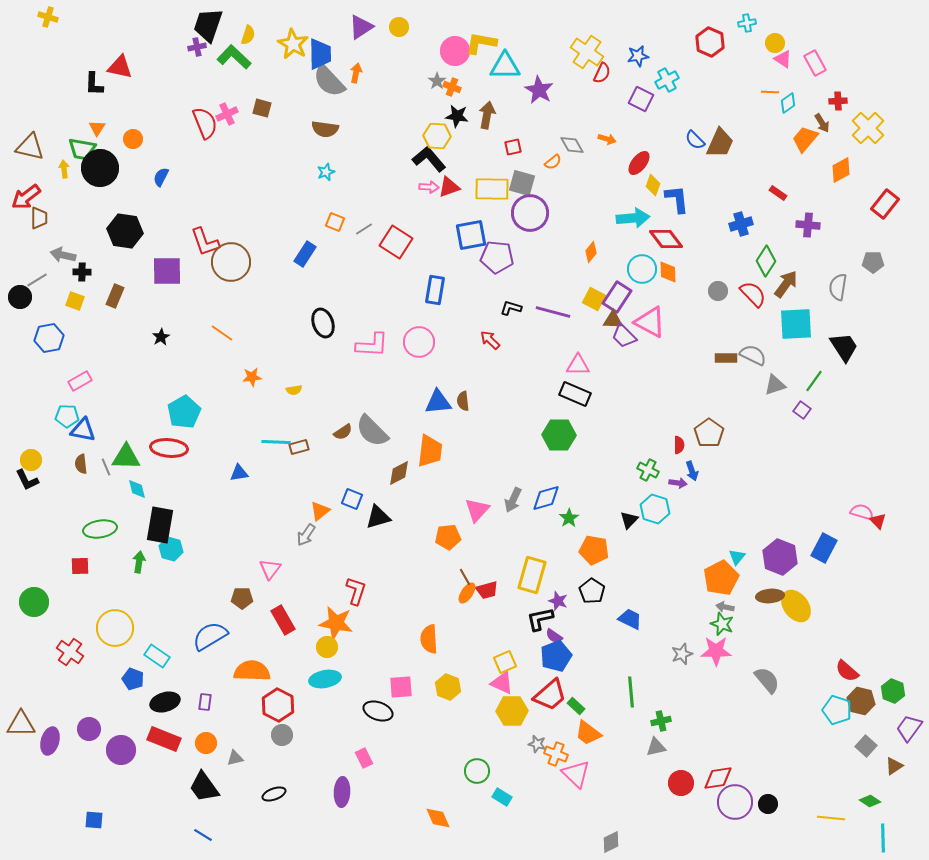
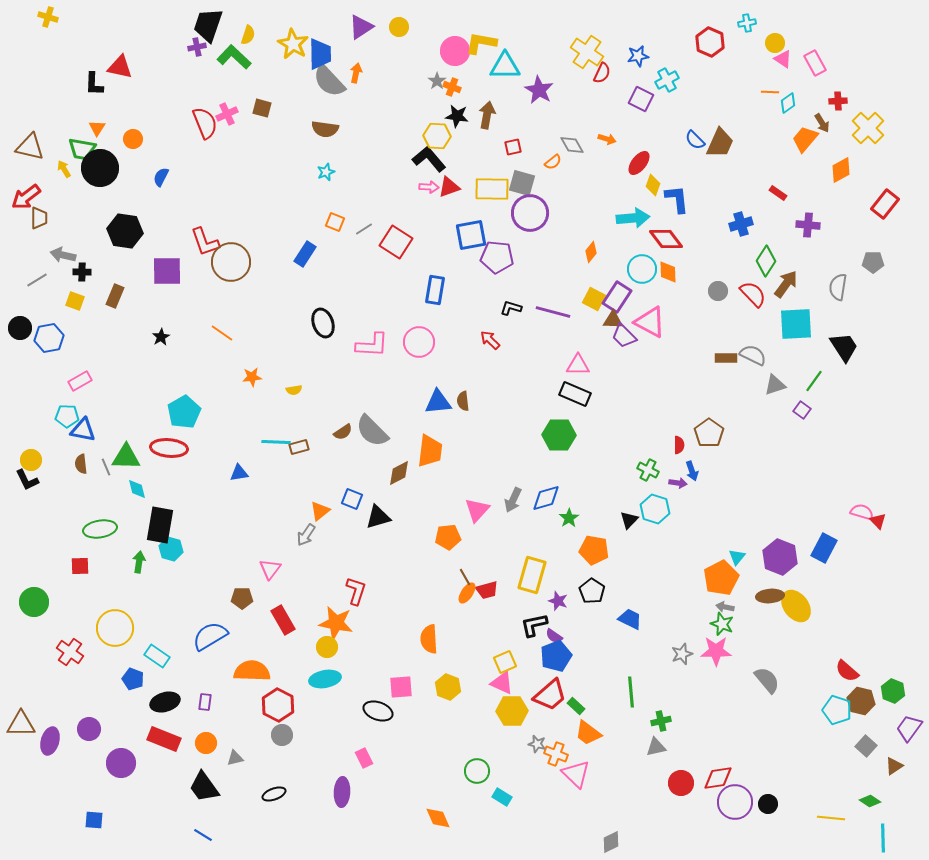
yellow arrow at (64, 169): rotated 24 degrees counterclockwise
black circle at (20, 297): moved 31 px down
black L-shape at (540, 619): moved 6 px left, 6 px down
purple circle at (121, 750): moved 13 px down
